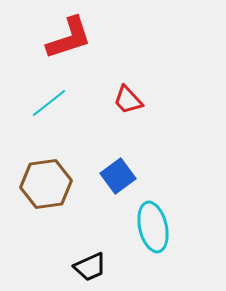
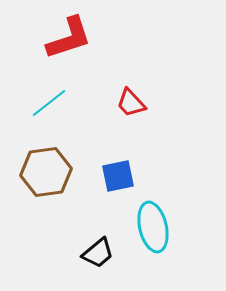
red trapezoid: moved 3 px right, 3 px down
blue square: rotated 24 degrees clockwise
brown hexagon: moved 12 px up
black trapezoid: moved 8 px right, 14 px up; rotated 16 degrees counterclockwise
